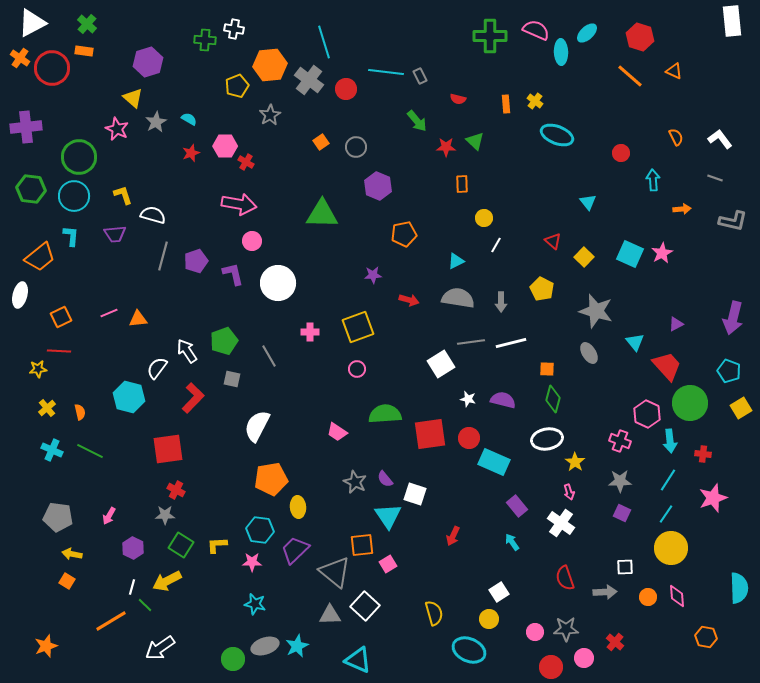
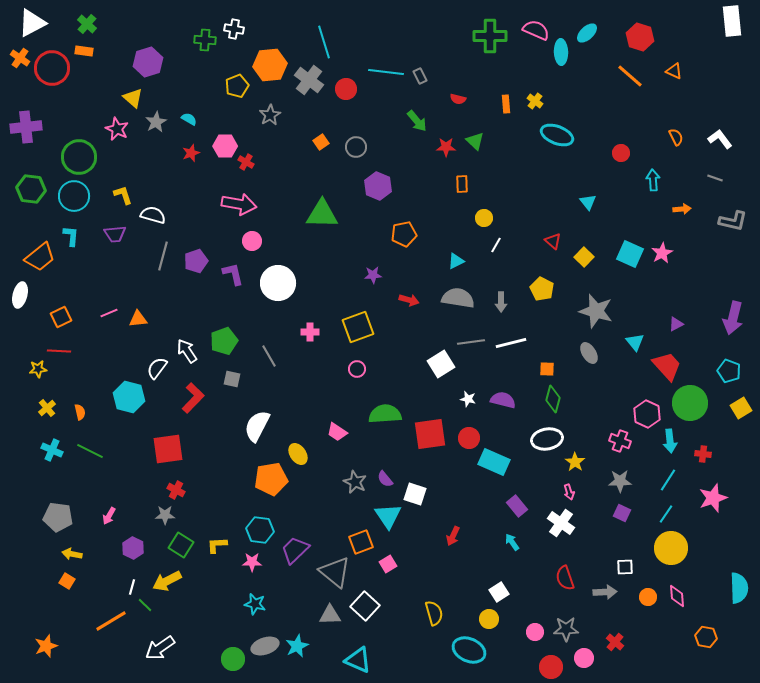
yellow ellipse at (298, 507): moved 53 px up; rotated 30 degrees counterclockwise
orange square at (362, 545): moved 1 px left, 3 px up; rotated 15 degrees counterclockwise
